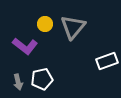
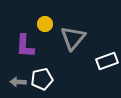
gray triangle: moved 11 px down
purple L-shape: rotated 55 degrees clockwise
gray arrow: rotated 105 degrees clockwise
